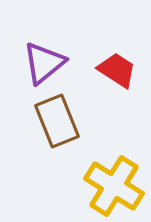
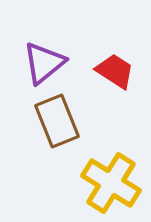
red trapezoid: moved 2 px left, 1 px down
yellow cross: moved 3 px left, 3 px up
